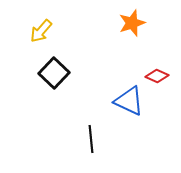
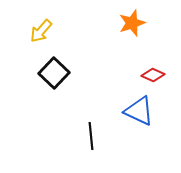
red diamond: moved 4 px left, 1 px up
blue triangle: moved 10 px right, 10 px down
black line: moved 3 px up
